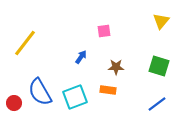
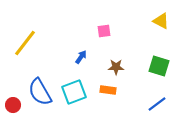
yellow triangle: rotated 42 degrees counterclockwise
cyan square: moved 1 px left, 5 px up
red circle: moved 1 px left, 2 px down
